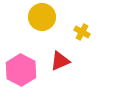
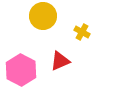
yellow circle: moved 1 px right, 1 px up
